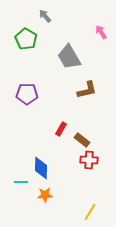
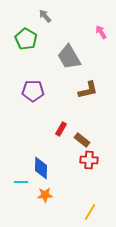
brown L-shape: moved 1 px right
purple pentagon: moved 6 px right, 3 px up
